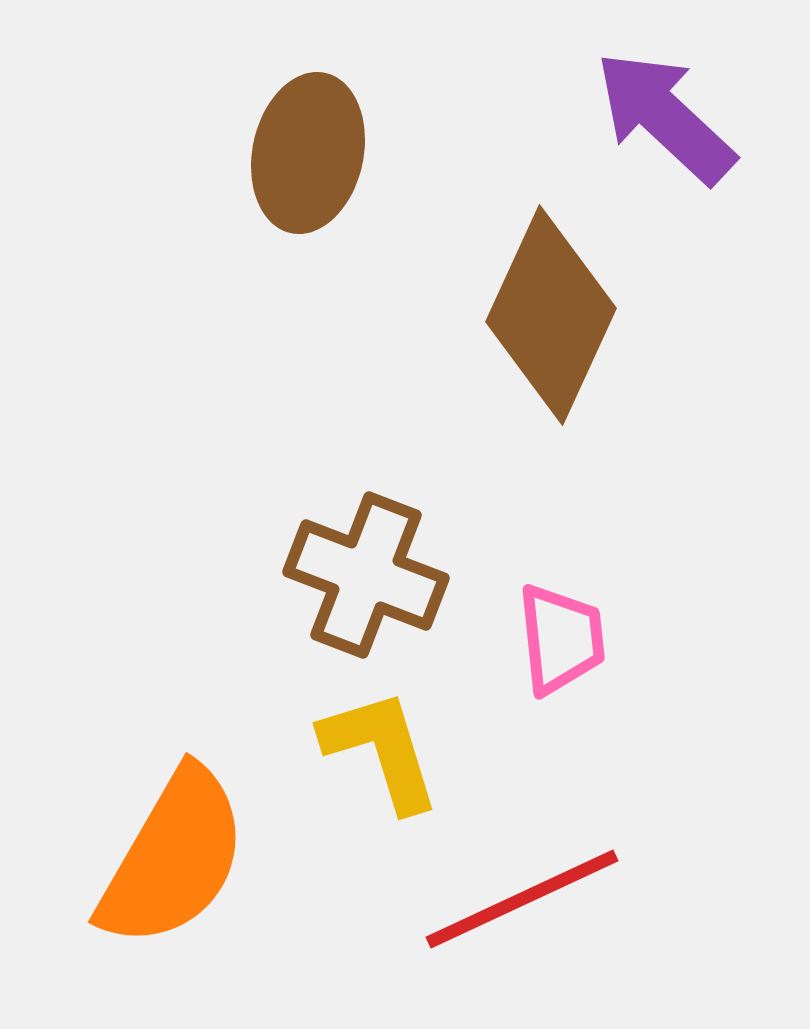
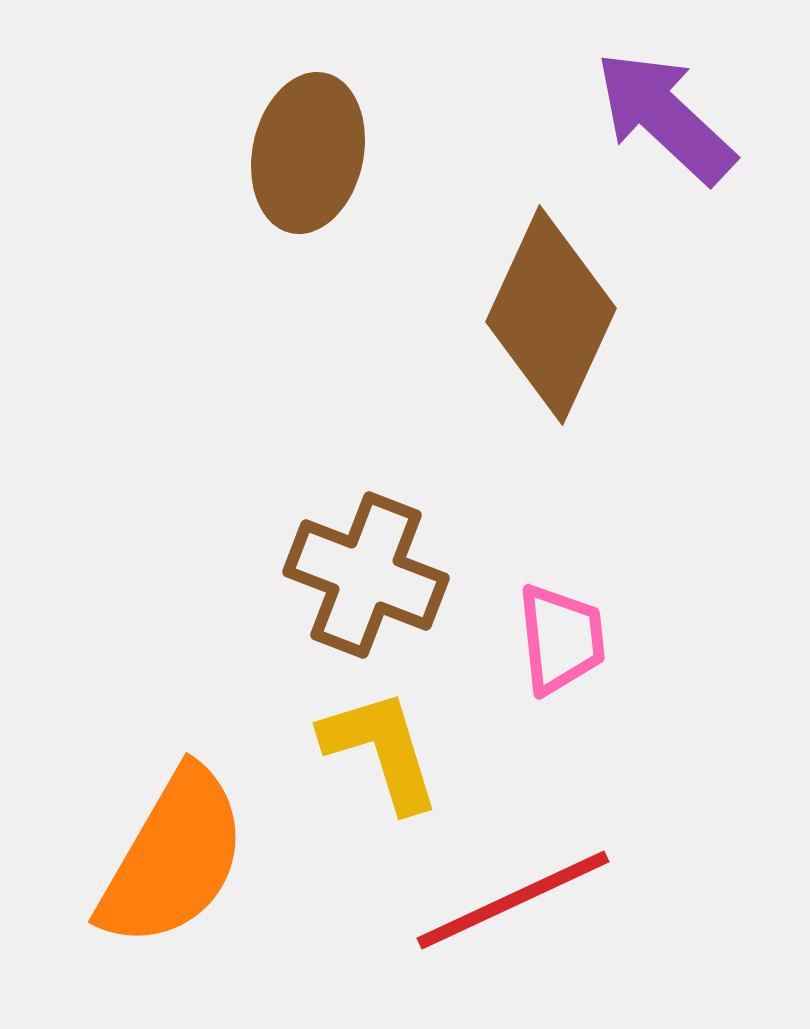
red line: moved 9 px left, 1 px down
